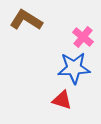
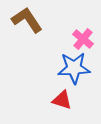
brown L-shape: moved 1 px right; rotated 24 degrees clockwise
pink cross: moved 2 px down
